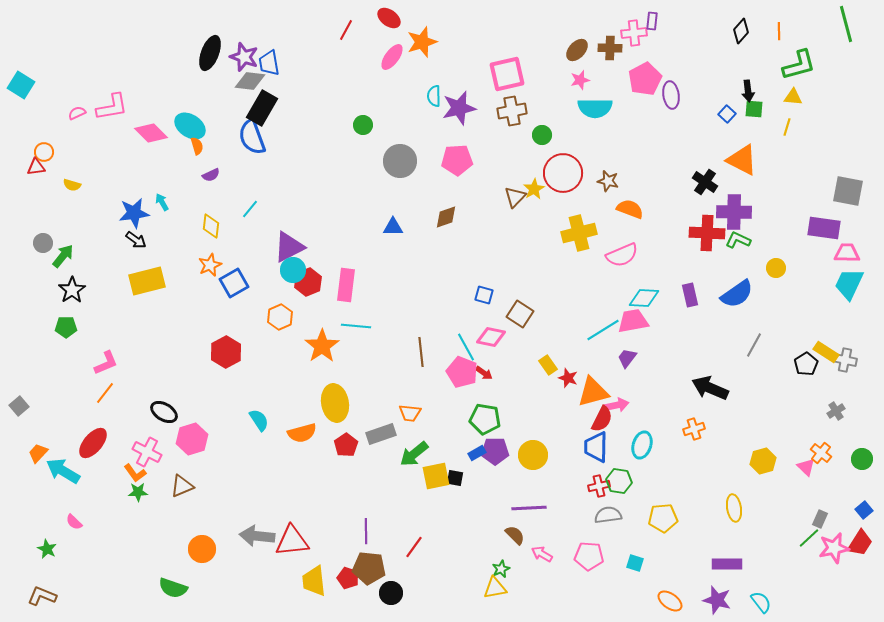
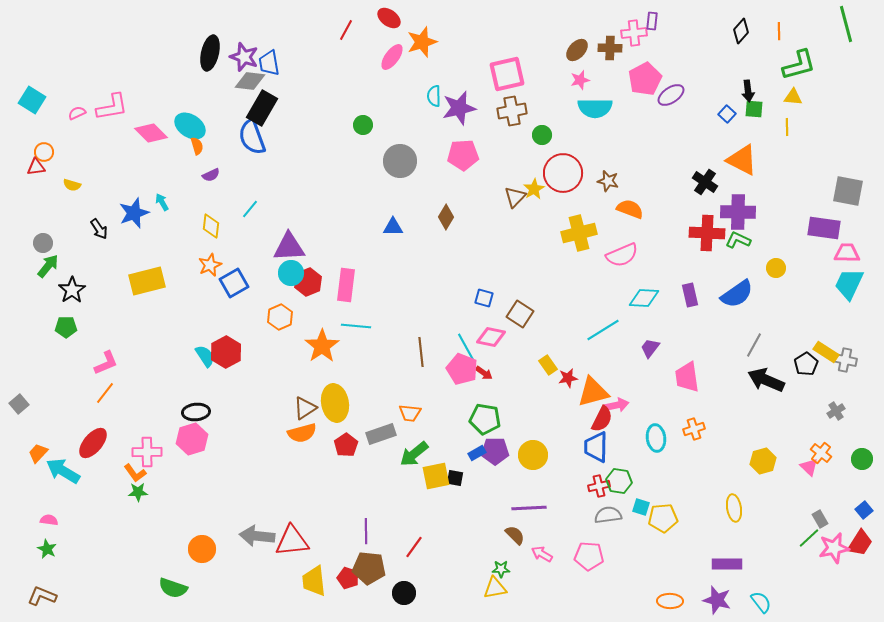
black ellipse at (210, 53): rotated 8 degrees counterclockwise
cyan square at (21, 85): moved 11 px right, 15 px down
purple ellipse at (671, 95): rotated 64 degrees clockwise
yellow line at (787, 127): rotated 18 degrees counterclockwise
pink pentagon at (457, 160): moved 6 px right, 5 px up
purple cross at (734, 212): moved 4 px right
blue star at (134, 213): rotated 12 degrees counterclockwise
brown diamond at (446, 217): rotated 40 degrees counterclockwise
black arrow at (136, 240): moved 37 px left, 11 px up; rotated 20 degrees clockwise
purple triangle at (289, 247): rotated 24 degrees clockwise
green arrow at (63, 256): moved 15 px left, 10 px down
cyan circle at (293, 270): moved 2 px left, 3 px down
blue square at (484, 295): moved 3 px down
pink trapezoid at (633, 321): moved 54 px right, 56 px down; rotated 88 degrees counterclockwise
purple trapezoid at (627, 358): moved 23 px right, 10 px up
pink pentagon at (462, 372): moved 3 px up
red star at (568, 378): rotated 30 degrees counterclockwise
black arrow at (710, 388): moved 56 px right, 8 px up
gray square at (19, 406): moved 2 px up
black ellipse at (164, 412): moved 32 px right; rotated 36 degrees counterclockwise
cyan semicircle at (259, 420): moved 54 px left, 64 px up
cyan ellipse at (642, 445): moved 14 px right, 7 px up; rotated 24 degrees counterclockwise
pink cross at (147, 452): rotated 28 degrees counterclockwise
pink triangle at (806, 467): moved 3 px right
brown triangle at (182, 486): moved 123 px right, 78 px up; rotated 10 degrees counterclockwise
gray rectangle at (820, 519): rotated 54 degrees counterclockwise
pink semicircle at (74, 522): moved 25 px left, 2 px up; rotated 144 degrees clockwise
cyan square at (635, 563): moved 6 px right, 56 px up
green star at (501, 569): rotated 24 degrees clockwise
black circle at (391, 593): moved 13 px right
orange ellipse at (670, 601): rotated 35 degrees counterclockwise
